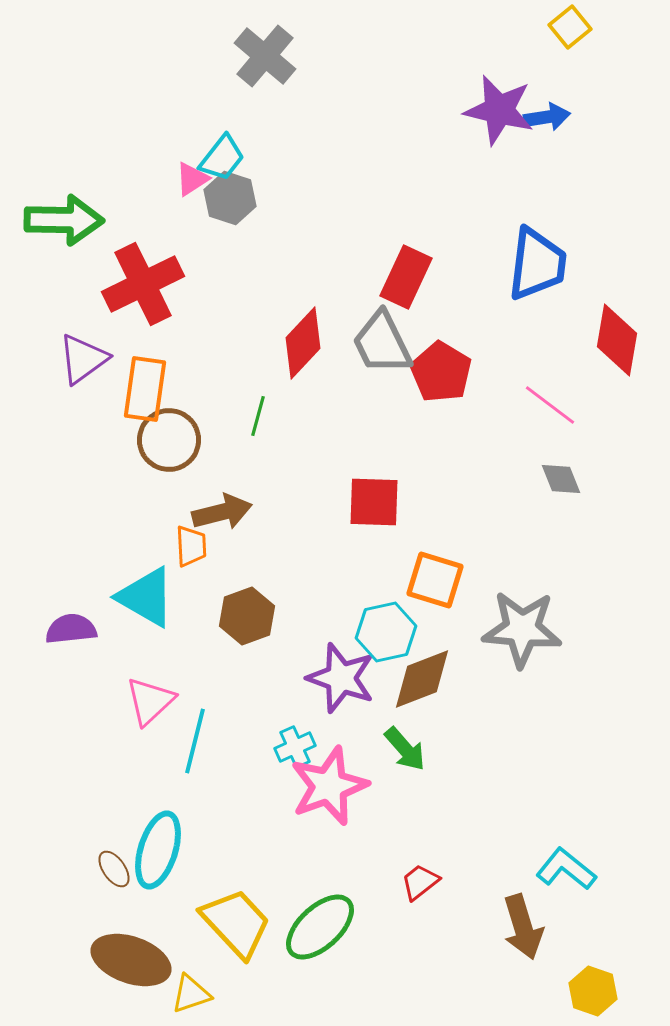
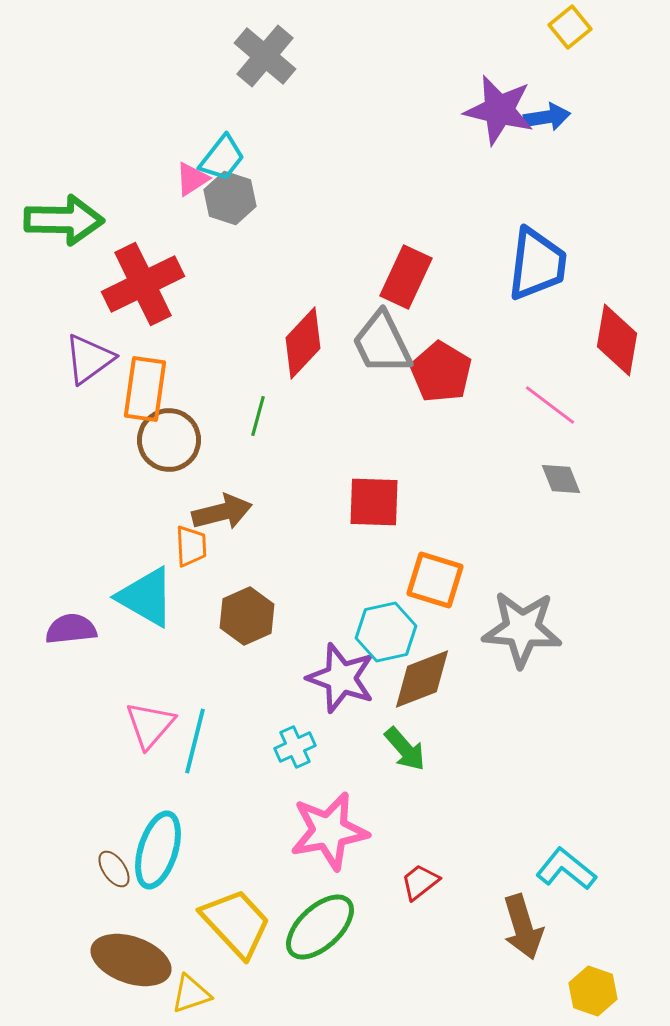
purple triangle at (83, 359): moved 6 px right
brown hexagon at (247, 616): rotated 4 degrees counterclockwise
pink triangle at (150, 701): moved 24 px down; rotated 6 degrees counterclockwise
pink star at (329, 786): moved 45 px down; rotated 10 degrees clockwise
